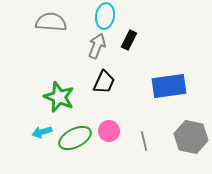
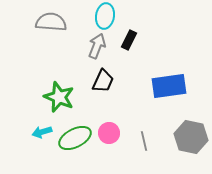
black trapezoid: moved 1 px left, 1 px up
pink circle: moved 2 px down
